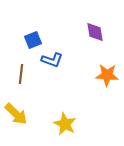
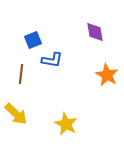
blue L-shape: rotated 10 degrees counterclockwise
orange star: rotated 25 degrees clockwise
yellow star: moved 1 px right
